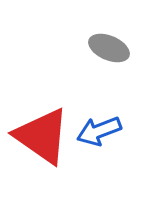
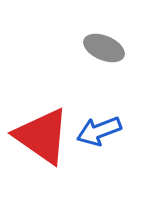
gray ellipse: moved 5 px left
